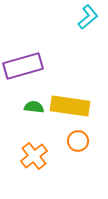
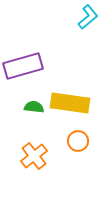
yellow rectangle: moved 3 px up
